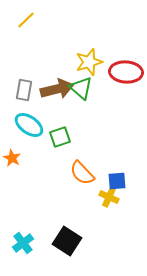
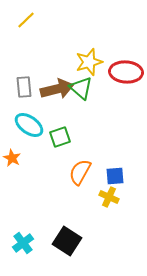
gray rectangle: moved 3 px up; rotated 15 degrees counterclockwise
orange semicircle: moved 2 px left, 1 px up; rotated 72 degrees clockwise
blue square: moved 2 px left, 5 px up
